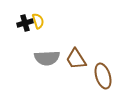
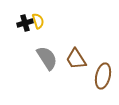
gray semicircle: rotated 120 degrees counterclockwise
brown ellipse: rotated 30 degrees clockwise
